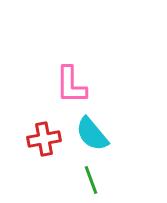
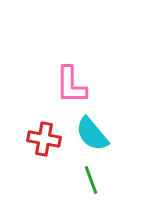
red cross: rotated 20 degrees clockwise
